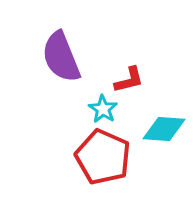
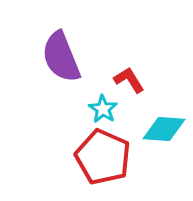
red L-shape: rotated 108 degrees counterclockwise
